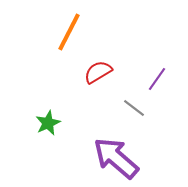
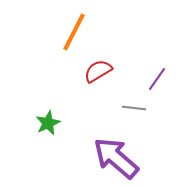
orange line: moved 5 px right
red semicircle: moved 1 px up
gray line: rotated 30 degrees counterclockwise
